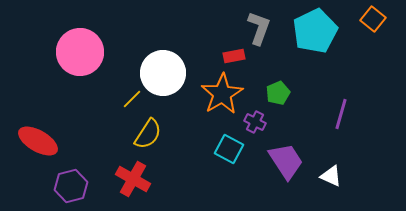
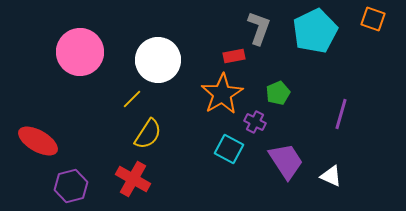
orange square: rotated 20 degrees counterclockwise
white circle: moved 5 px left, 13 px up
